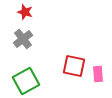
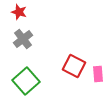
red star: moved 6 px left
red square: rotated 15 degrees clockwise
green square: rotated 12 degrees counterclockwise
